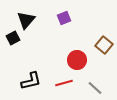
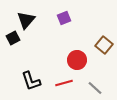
black L-shape: rotated 85 degrees clockwise
